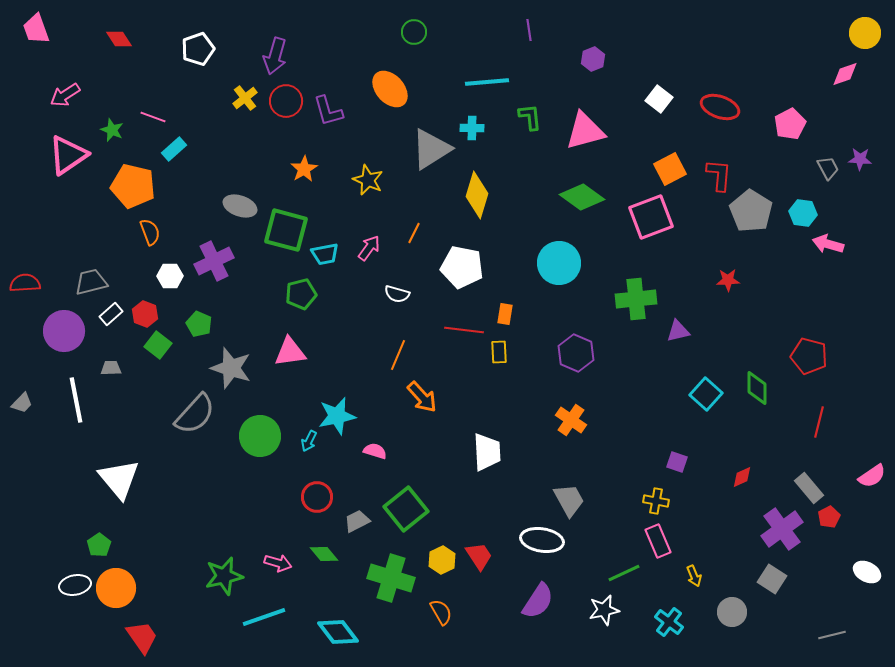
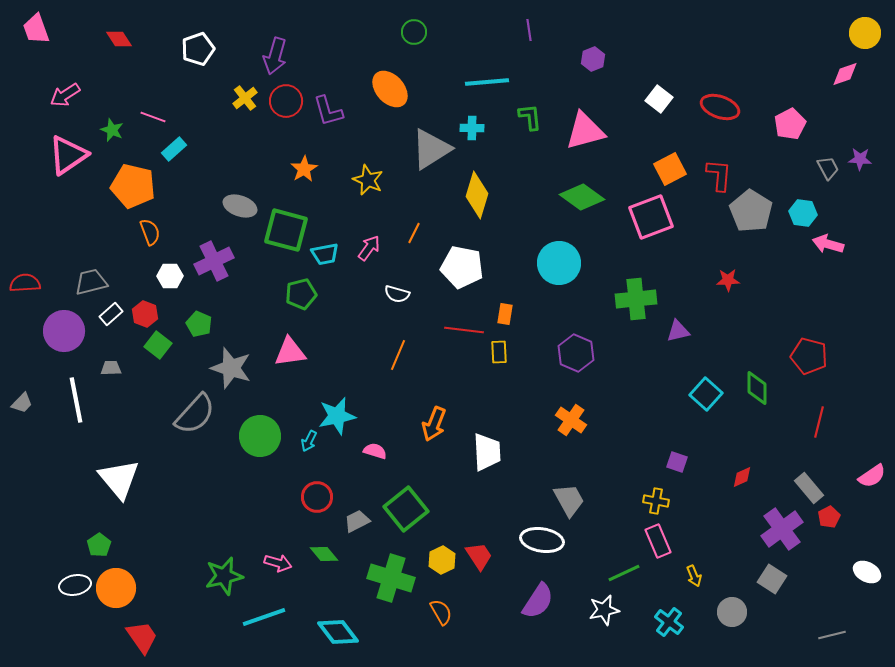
orange arrow at (422, 397): moved 12 px right, 27 px down; rotated 64 degrees clockwise
